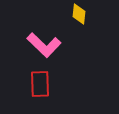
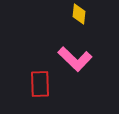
pink L-shape: moved 31 px right, 14 px down
